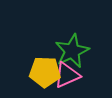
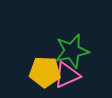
green star: rotated 12 degrees clockwise
